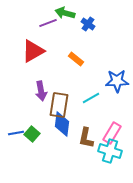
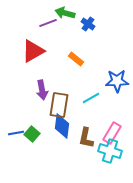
purple arrow: moved 1 px right, 1 px up
blue diamond: moved 2 px down
